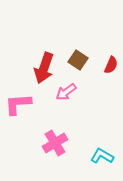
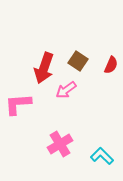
brown square: moved 1 px down
pink arrow: moved 2 px up
pink cross: moved 5 px right, 1 px down
cyan L-shape: rotated 15 degrees clockwise
